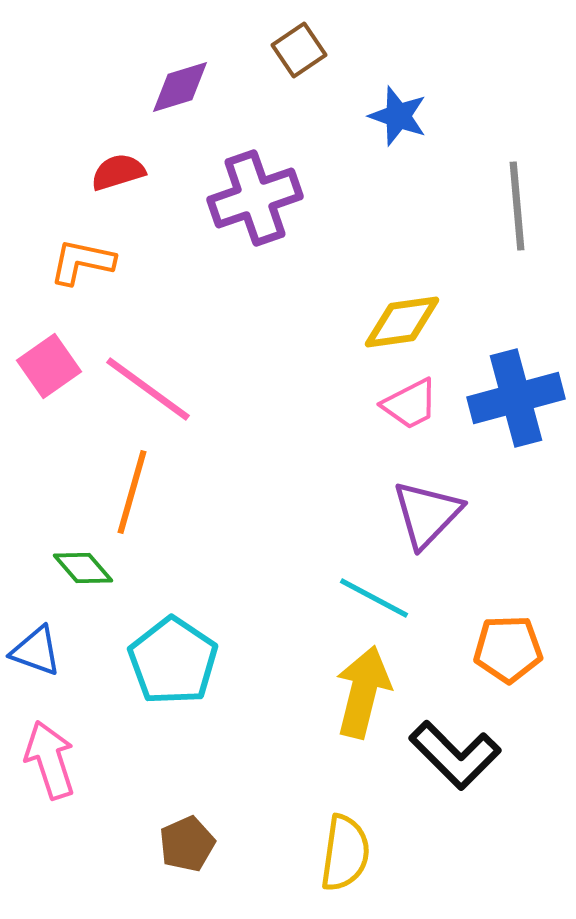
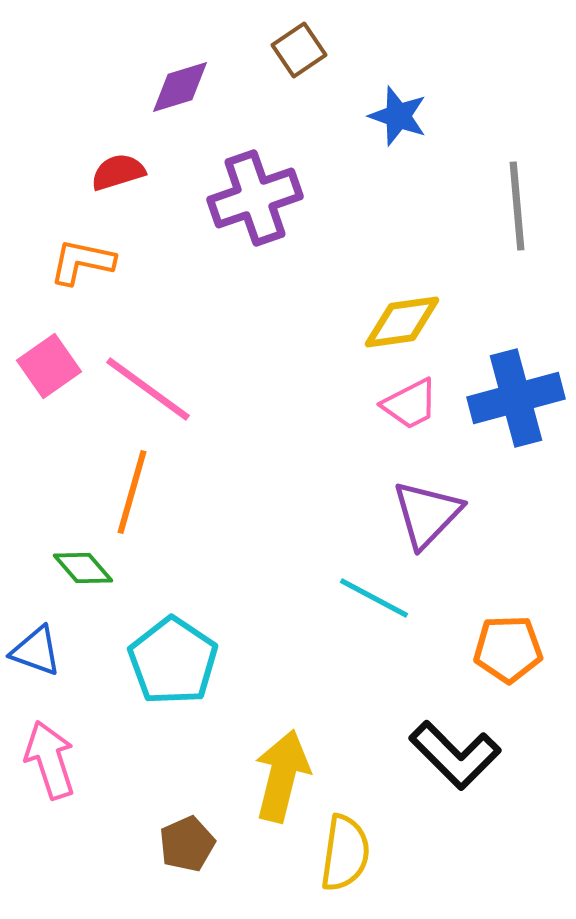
yellow arrow: moved 81 px left, 84 px down
